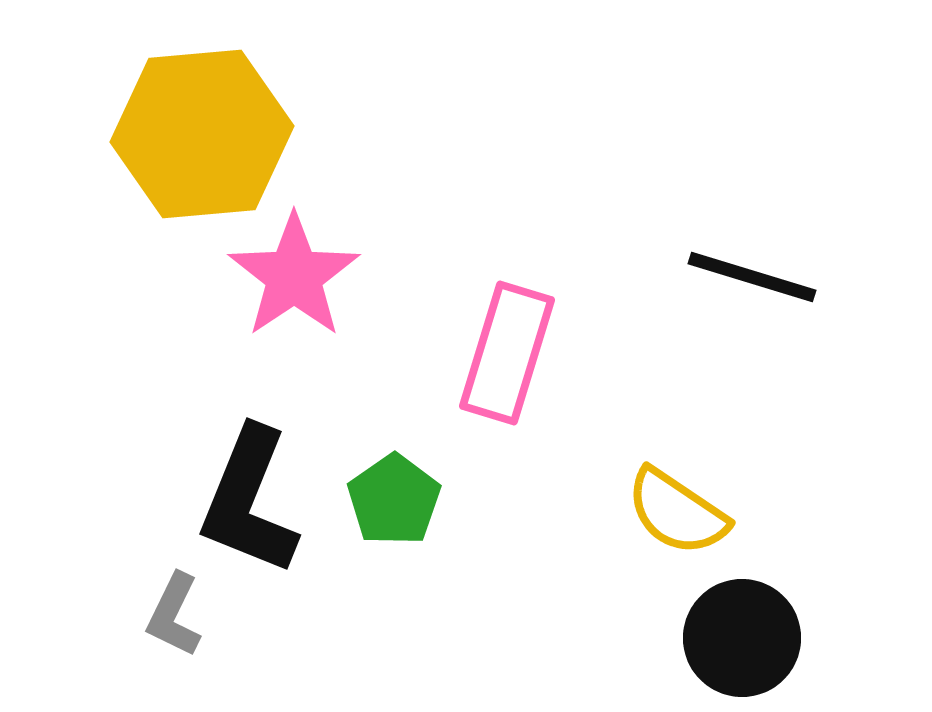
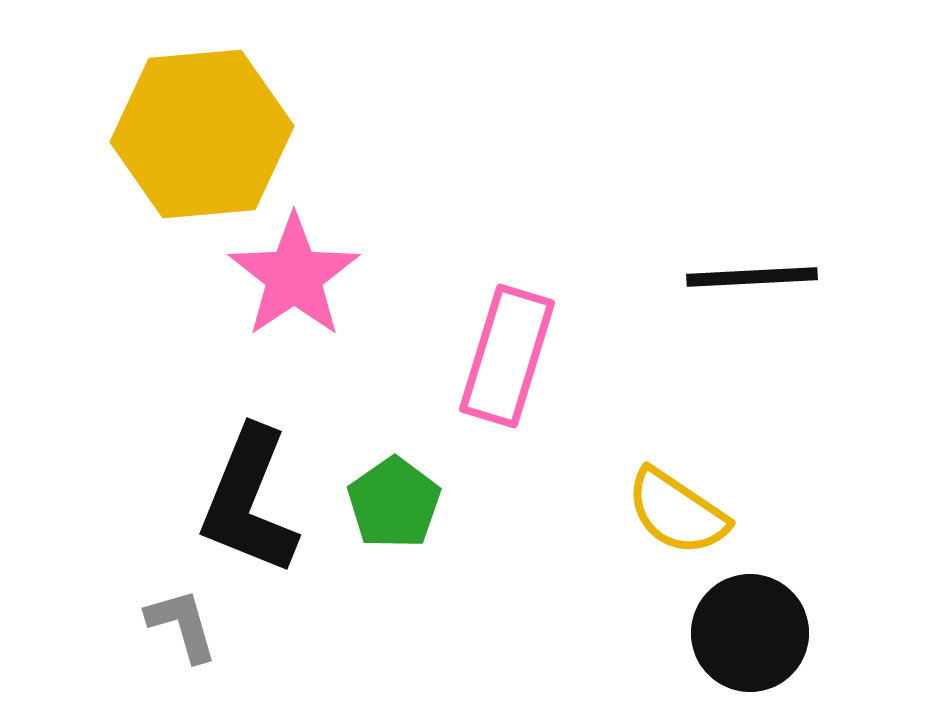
black line: rotated 20 degrees counterclockwise
pink rectangle: moved 3 px down
green pentagon: moved 3 px down
gray L-shape: moved 8 px right, 10 px down; rotated 138 degrees clockwise
black circle: moved 8 px right, 5 px up
